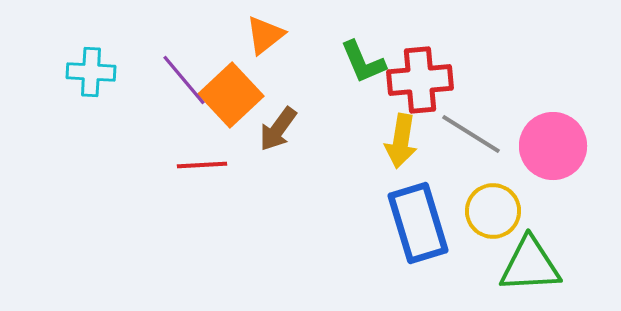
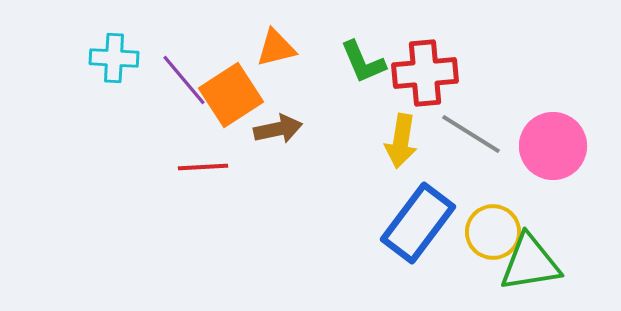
orange triangle: moved 11 px right, 13 px down; rotated 24 degrees clockwise
cyan cross: moved 23 px right, 14 px up
red cross: moved 5 px right, 7 px up
orange square: rotated 10 degrees clockwise
brown arrow: rotated 138 degrees counterclockwise
red line: moved 1 px right, 2 px down
yellow circle: moved 21 px down
blue rectangle: rotated 54 degrees clockwise
green triangle: moved 2 px up; rotated 6 degrees counterclockwise
